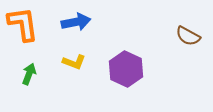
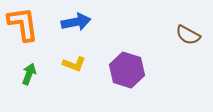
brown semicircle: moved 1 px up
yellow L-shape: moved 2 px down
purple hexagon: moved 1 px right, 1 px down; rotated 8 degrees counterclockwise
